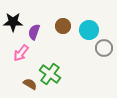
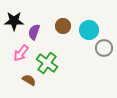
black star: moved 1 px right, 1 px up
green cross: moved 3 px left, 11 px up
brown semicircle: moved 1 px left, 4 px up
